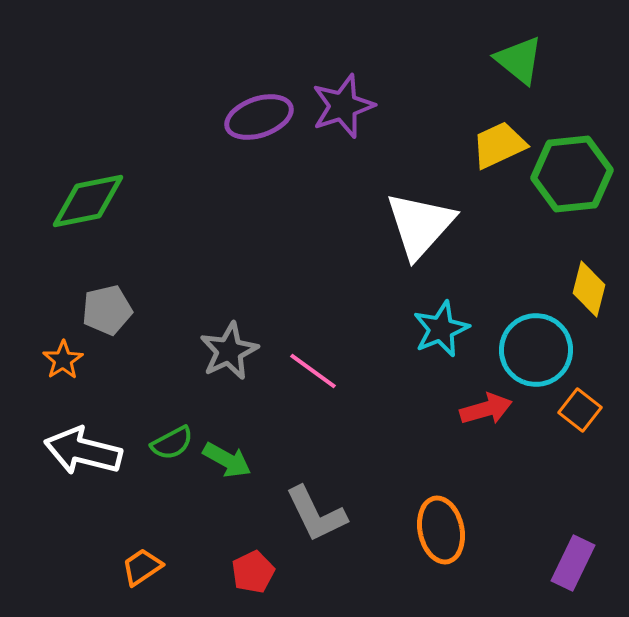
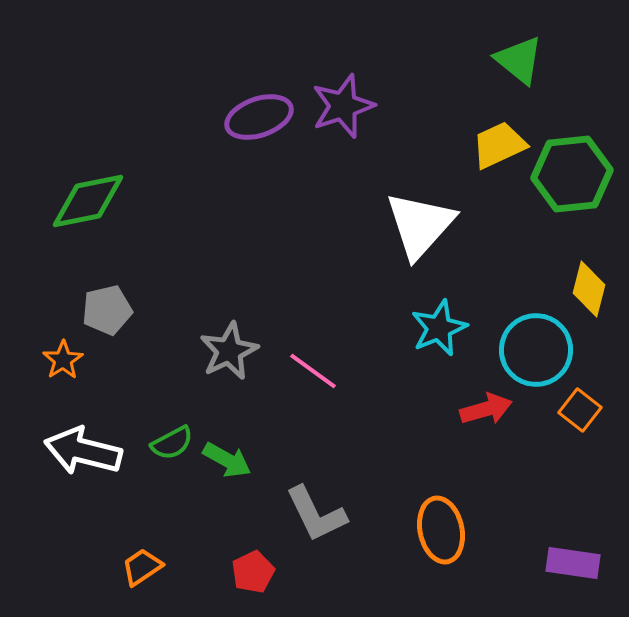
cyan star: moved 2 px left, 1 px up
purple rectangle: rotated 72 degrees clockwise
